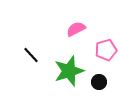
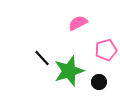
pink semicircle: moved 2 px right, 6 px up
black line: moved 11 px right, 3 px down
